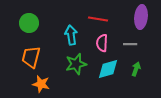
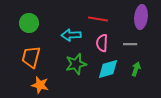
cyan arrow: rotated 84 degrees counterclockwise
orange star: moved 1 px left, 1 px down
